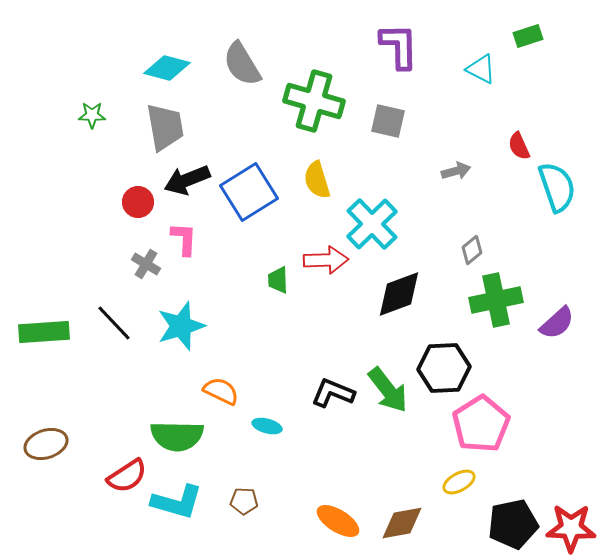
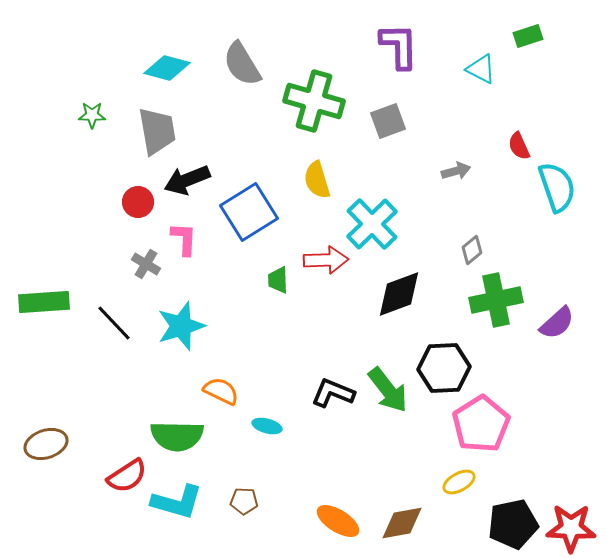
gray square at (388, 121): rotated 33 degrees counterclockwise
gray trapezoid at (165, 127): moved 8 px left, 4 px down
blue square at (249, 192): moved 20 px down
green rectangle at (44, 332): moved 30 px up
